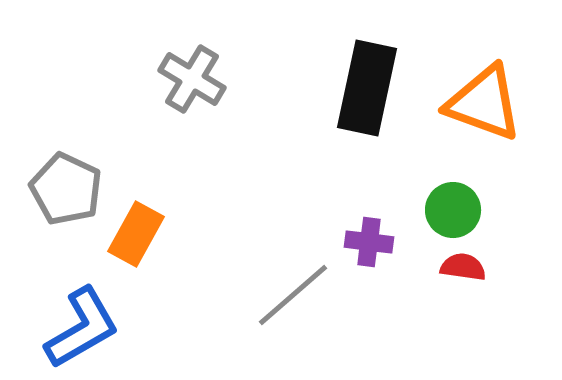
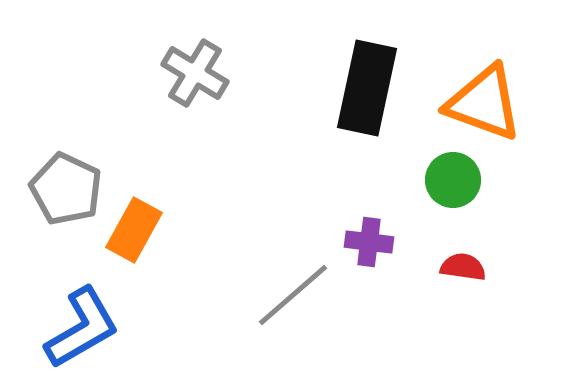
gray cross: moved 3 px right, 6 px up
green circle: moved 30 px up
orange rectangle: moved 2 px left, 4 px up
